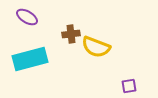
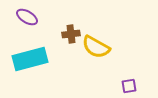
yellow semicircle: rotated 8 degrees clockwise
